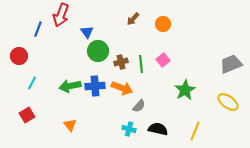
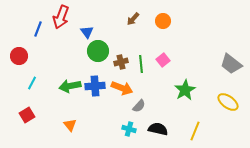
red arrow: moved 2 px down
orange circle: moved 3 px up
gray trapezoid: rotated 120 degrees counterclockwise
